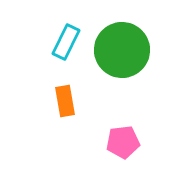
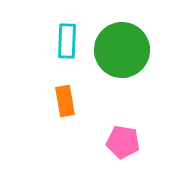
cyan rectangle: moved 1 px right, 1 px up; rotated 24 degrees counterclockwise
pink pentagon: rotated 16 degrees clockwise
